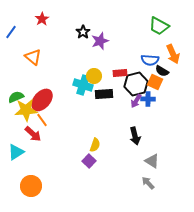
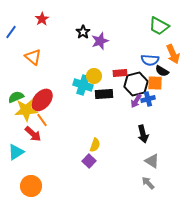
orange square: moved 1 px down; rotated 21 degrees counterclockwise
blue cross: rotated 16 degrees counterclockwise
black arrow: moved 8 px right, 2 px up
